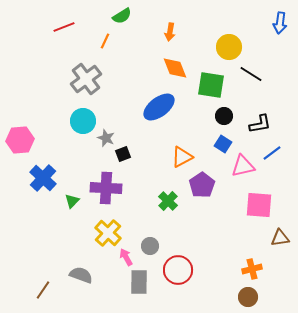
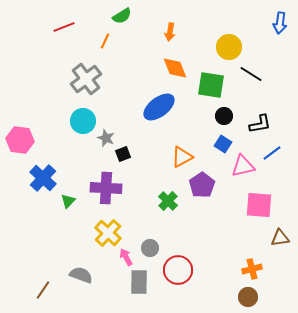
pink hexagon: rotated 12 degrees clockwise
green triangle: moved 4 px left
gray circle: moved 2 px down
